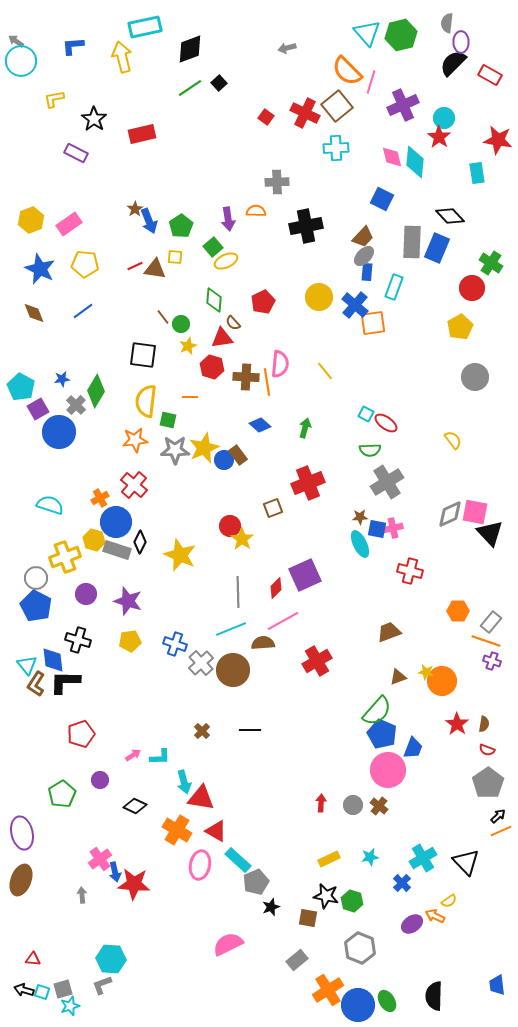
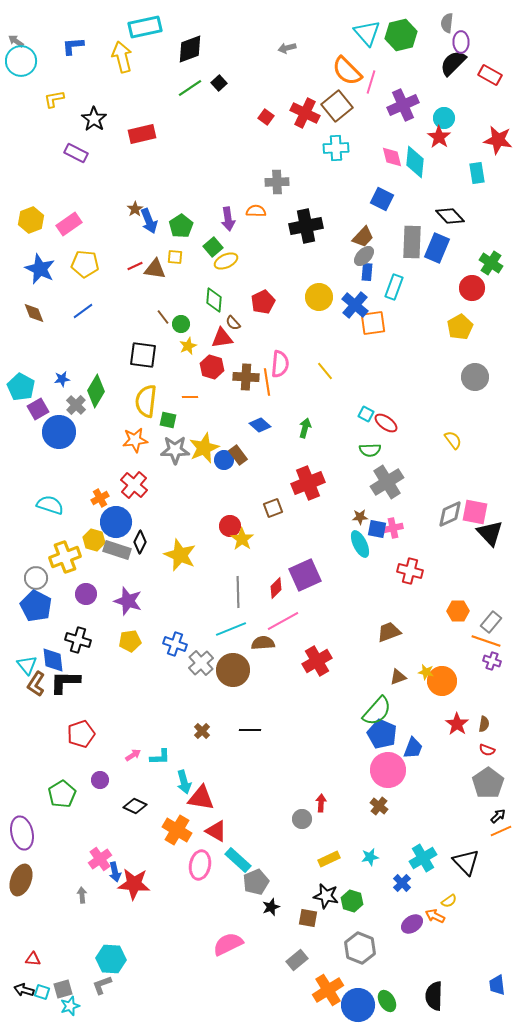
gray circle at (353, 805): moved 51 px left, 14 px down
